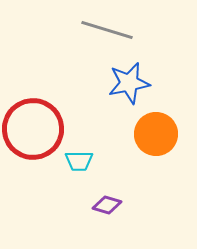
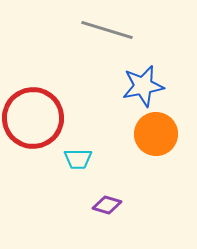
blue star: moved 14 px right, 3 px down
red circle: moved 11 px up
cyan trapezoid: moved 1 px left, 2 px up
